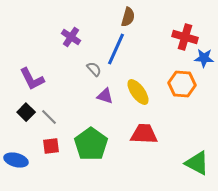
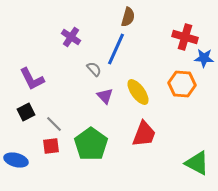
purple triangle: rotated 30 degrees clockwise
black square: rotated 18 degrees clockwise
gray line: moved 5 px right, 7 px down
red trapezoid: rotated 108 degrees clockwise
